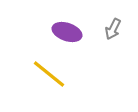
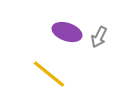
gray arrow: moved 14 px left, 8 px down
